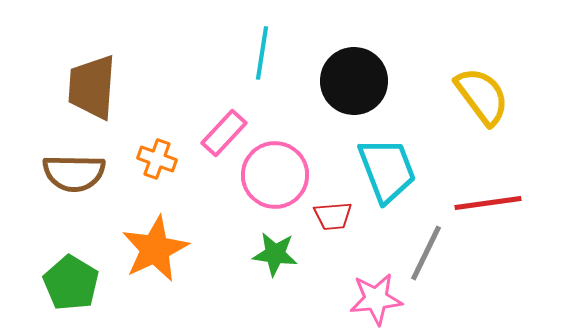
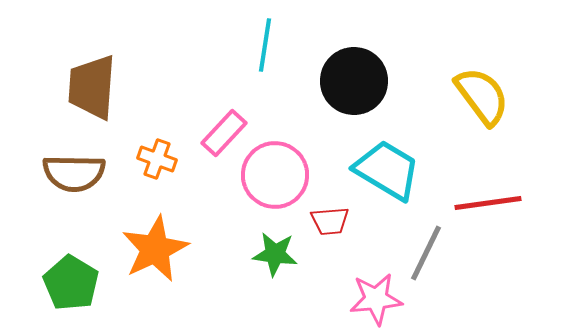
cyan line: moved 3 px right, 8 px up
cyan trapezoid: rotated 38 degrees counterclockwise
red trapezoid: moved 3 px left, 5 px down
